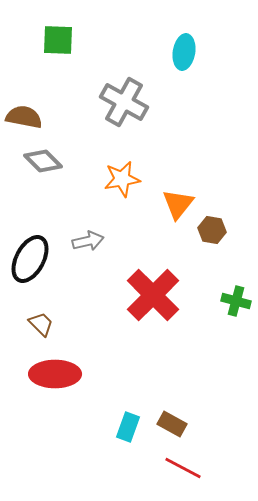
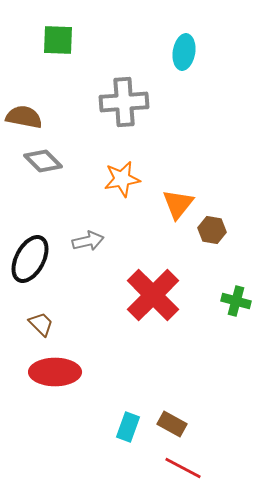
gray cross: rotated 33 degrees counterclockwise
red ellipse: moved 2 px up
